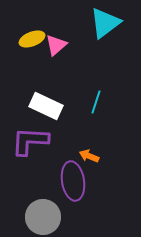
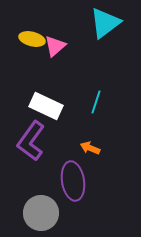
yellow ellipse: rotated 35 degrees clockwise
pink triangle: moved 1 px left, 1 px down
purple L-shape: moved 1 px right; rotated 57 degrees counterclockwise
orange arrow: moved 1 px right, 8 px up
gray circle: moved 2 px left, 4 px up
